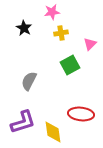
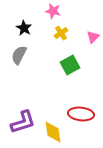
pink star: moved 1 px right, 1 px up; rotated 21 degrees clockwise
yellow cross: rotated 24 degrees counterclockwise
pink triangle: moved 3 px right, 7 px up
gray semicircle: moved 10 px left, 26 px up
